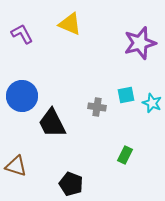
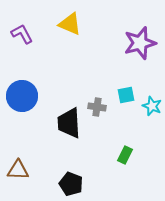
cyan star: moved 3 px down
black trapezoid: moved 17 px right; rotated 24 degrees clockwise
brown triangle: moved 2 px right, 4 px down; rotated 15 degrees counterclockwise
